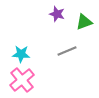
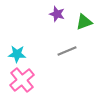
cyan star: moved 4 px left
